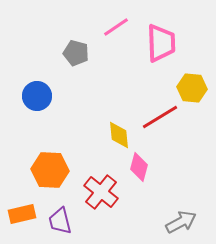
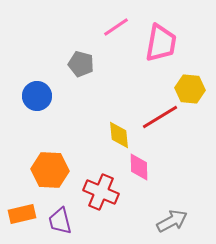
pink trapezoid: rotated 12 degrees clockwise
gray pentagon: moved 5 px right, 11 px down
yellow hexagon: moved 2 px left, 1 px down
pink diamond: rotated 16 degrees counterclockwise
red cross: rotated 16 degrees counterclockwise
gray arrow: moved 9 px left, 1 px up
